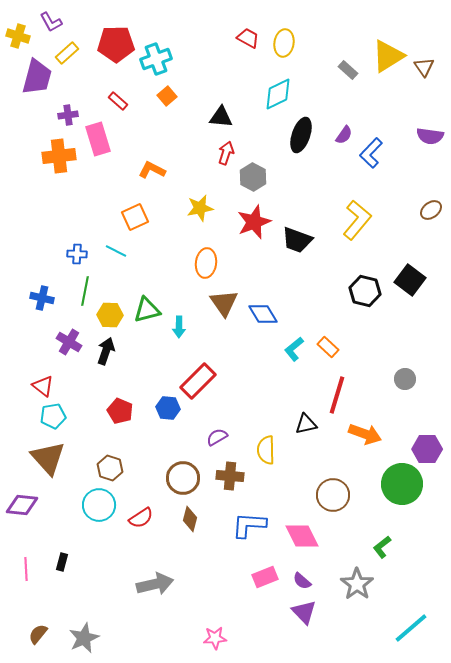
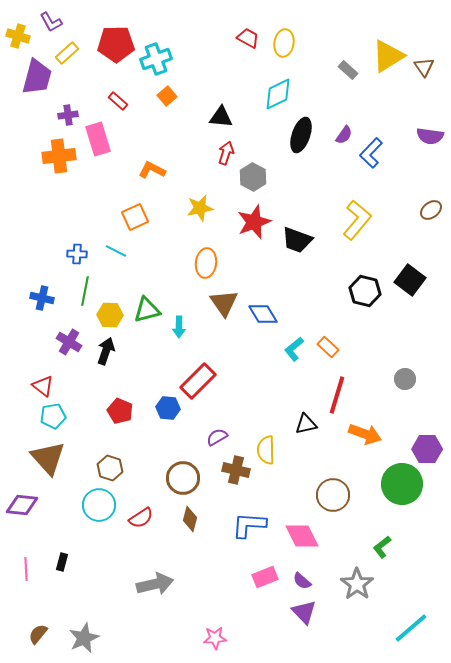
brown cross at (230, 476): moved 6 px right, 6 px up; rotated 8 degrees clockwise
